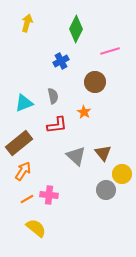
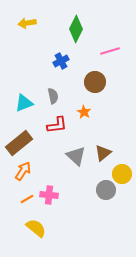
yellow arrow: rotated 114 degrees counterclockwise
brown triangle: rotated 30 degrees clockwise
